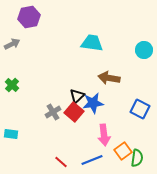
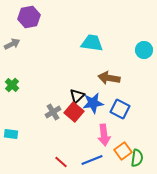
blue square: moved 20 px left
